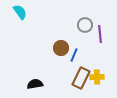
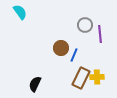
black semicircle: rotated 56 degrees counterclockwise
